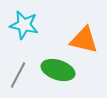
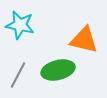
cyan star: moved 4 px left
green ellipse: rotated 32 degrees counterclockwise
